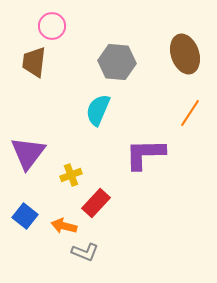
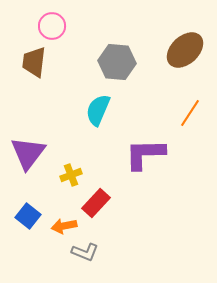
brown ellipse: moved 4 px up; rotated 66 degrees clockwise
blue square: moved 3 px right
orange arrow: rotated 25 degrees counterclockwise
